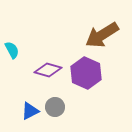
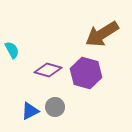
brown arrow: moved 1 px up
purple hexagon: rotated 8 degrees counterclockwise
